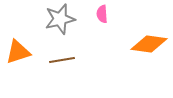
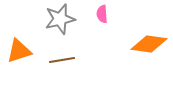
orange triangle: moved 1 px right, 1 px up
